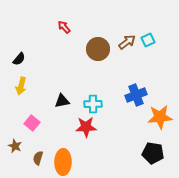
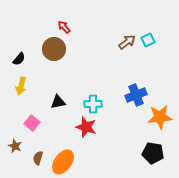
brown circle: moved 44 px left
black triangle: moved 4 px left, 1 px down
red star: rotated 20 degrees clockwise
orange ellipse: rotated 35 degrees clockwise
